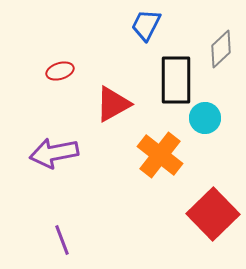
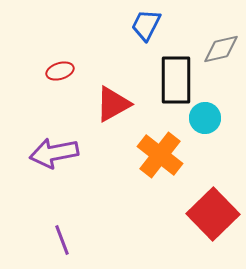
gray diamond: rotated 30 degrees clockwise
